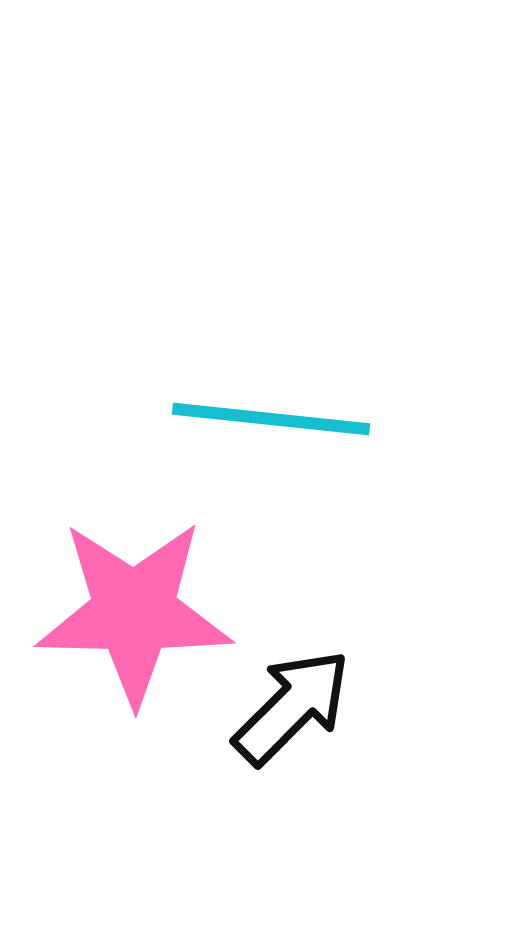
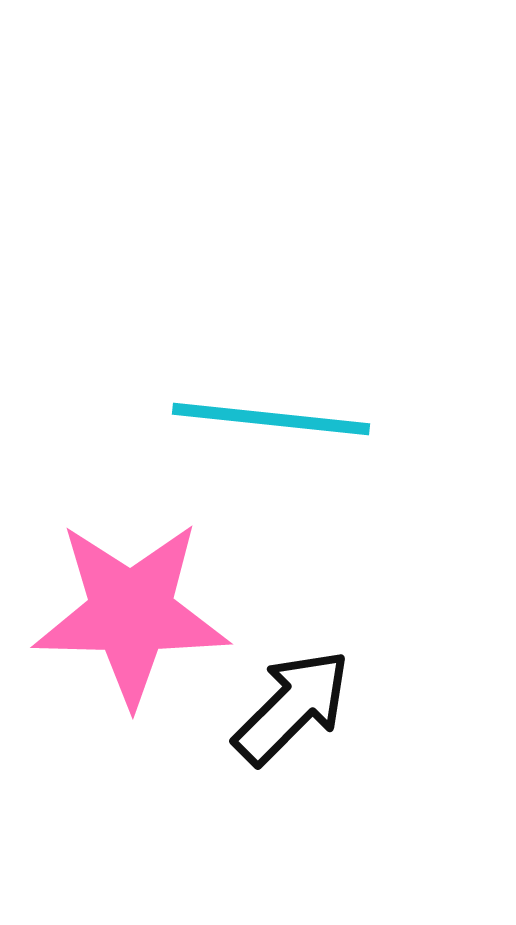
pink star: moved 3 px left, 1 px down
